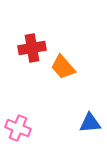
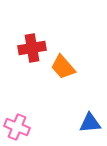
pink cross: moved 1 px left, 1 px up
